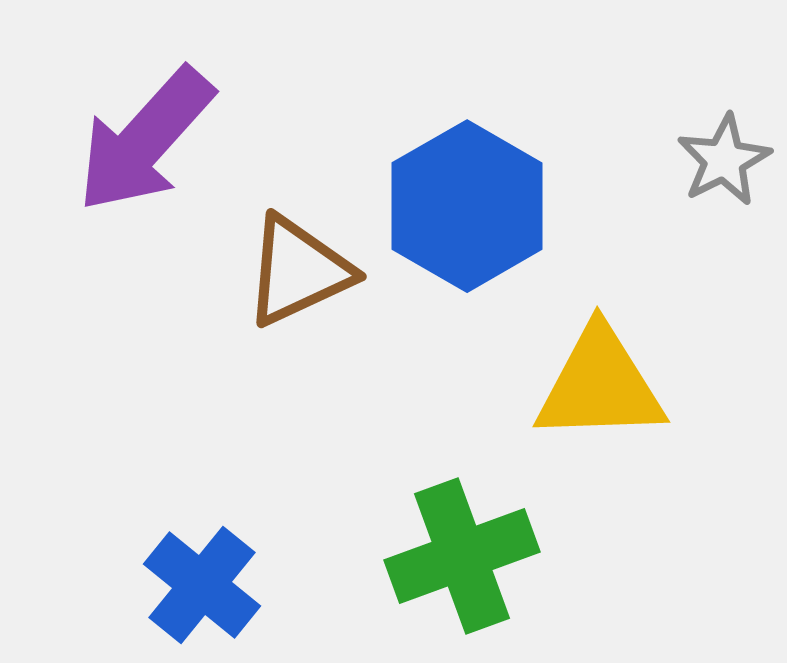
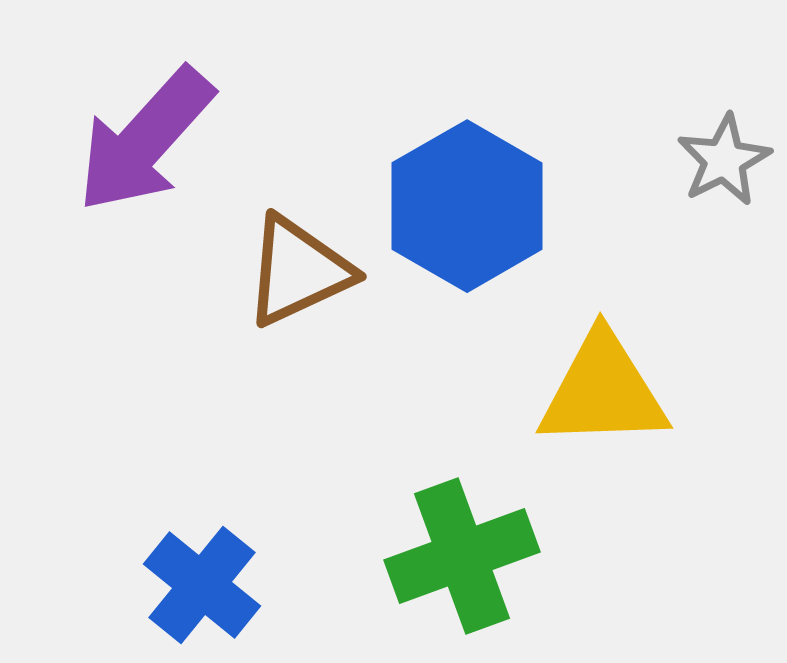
yellow triangle: moved 3 px right, 6 px down
